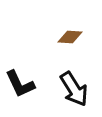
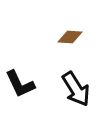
black arrow: moved 2 px right
